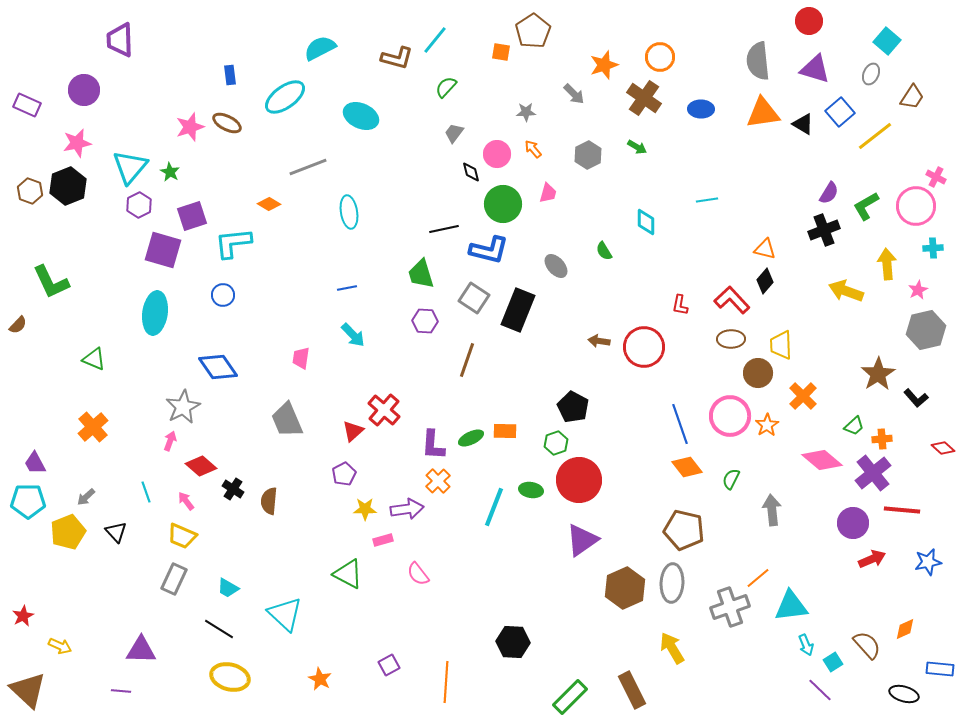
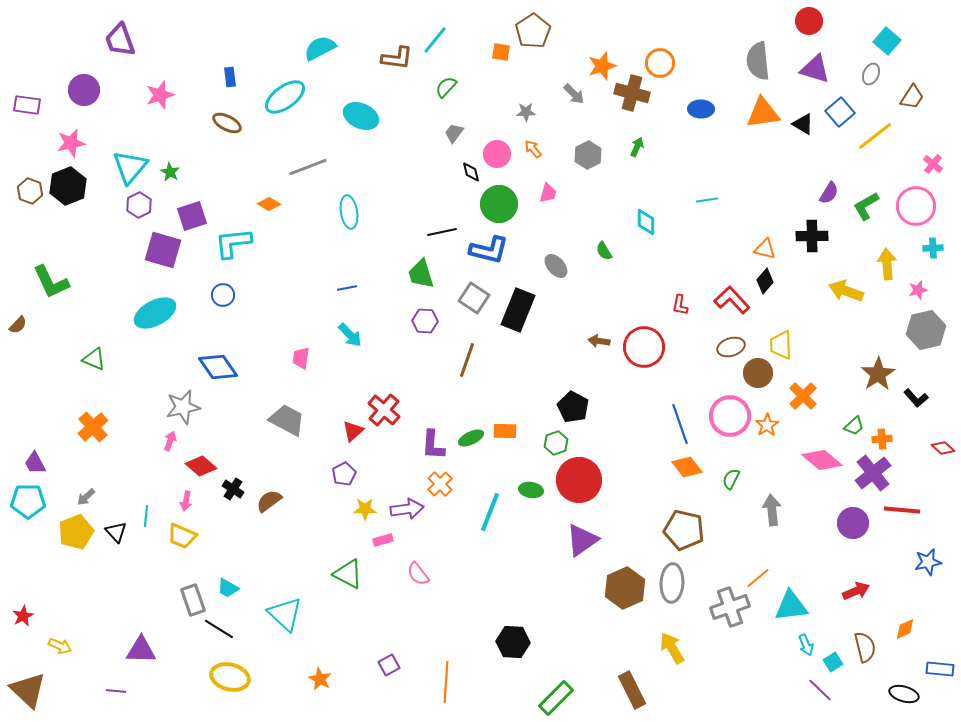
purple trapezoid at (120, 40): rotated 18 degrees counterclockwise
orange circle at (660, 57): moved 6 px down
brown L-shape at (397, 58): rotated 8 degrees counterclockwise
orange star at (604, 65): moved 2 px left, 1 px down
blue rectangle at (230, 75): moved 2 px down
brown cross at (644, 98): moved 12 px left, 5 px up; rotated 20 degrees counterclockwise
purple rectangle at (27, 105): rotated 16 degrees counterclockwise
pink star at (190, 127): moved 30 px left, 32 px up
pink star at (77, 143): moved 6 px left
green arrow at (637, 147): rotated 96 degrees counterclockwise
pink cross at (936, 177): moved 3 px left, 13 px up; rotated 12 degrees clockwise
green circle at (503, 204): moved 4 px left
black line at (444, 229): moved 2 px left, 3 px down
black cross at (824, 230): moved 12 px left, 6 px down; rotated 20 degrees clockwise
pink star at (918, 290): rotated 12 degrees clockwise
cyan ellipse at (155, 313): rotated 54 degrees clockwise
cyan arrow at (353, 335): moved 3 px left
brown ellipse at (731, 339): moved 8 px down; rotated 16 degrees counterclockwise
gray star at (183, 407): rotated 16 degrees clockwise
gray trapezoid at (287, 420): rotated 141 degrees clockwise
orange cross at (438, 481): moved 2 px right, 3 px down
cyan line at (146, 492): moved 24 px down; rotated 25 degrees clockwise
pink arrow at (186, 501): rotated 132 degrees counterclockwise
brown semicircle at (269, 501): rotated 48 degrees clockwise
cyan line at (494, 507): moved 4 px left, 5 px down
yellow pentagon at (68, 532): moved 8 px right
red arrow at (872, 559): moved 16 px left, 32 px down
gray rectangle at (174, 579): moved 19 px right, 21 px down; rotated 44 degrees counterclockwise
brown semicircle at (867, 645): moved 2 px left, 2 px down; rotated 28 degrees clockwise
purple line at (121, 691): moved 5 px left
green rectangle at (570, 697): moved 14 px left, 1 px down
